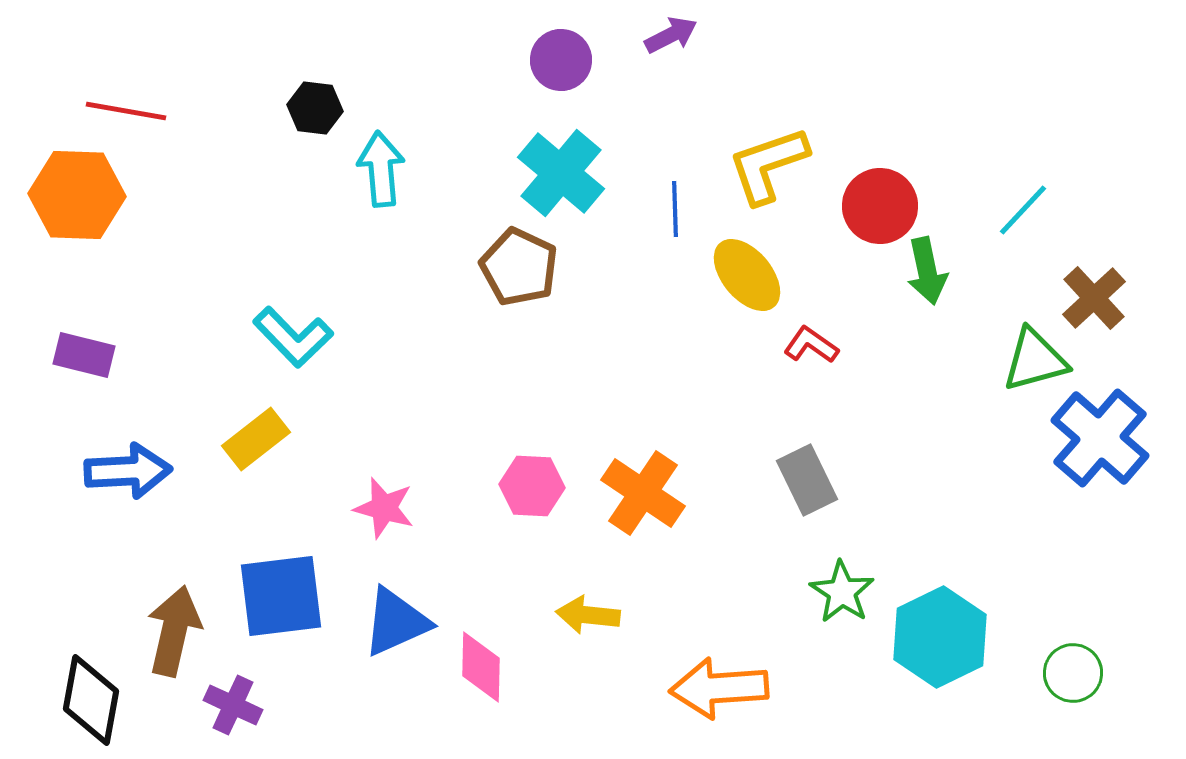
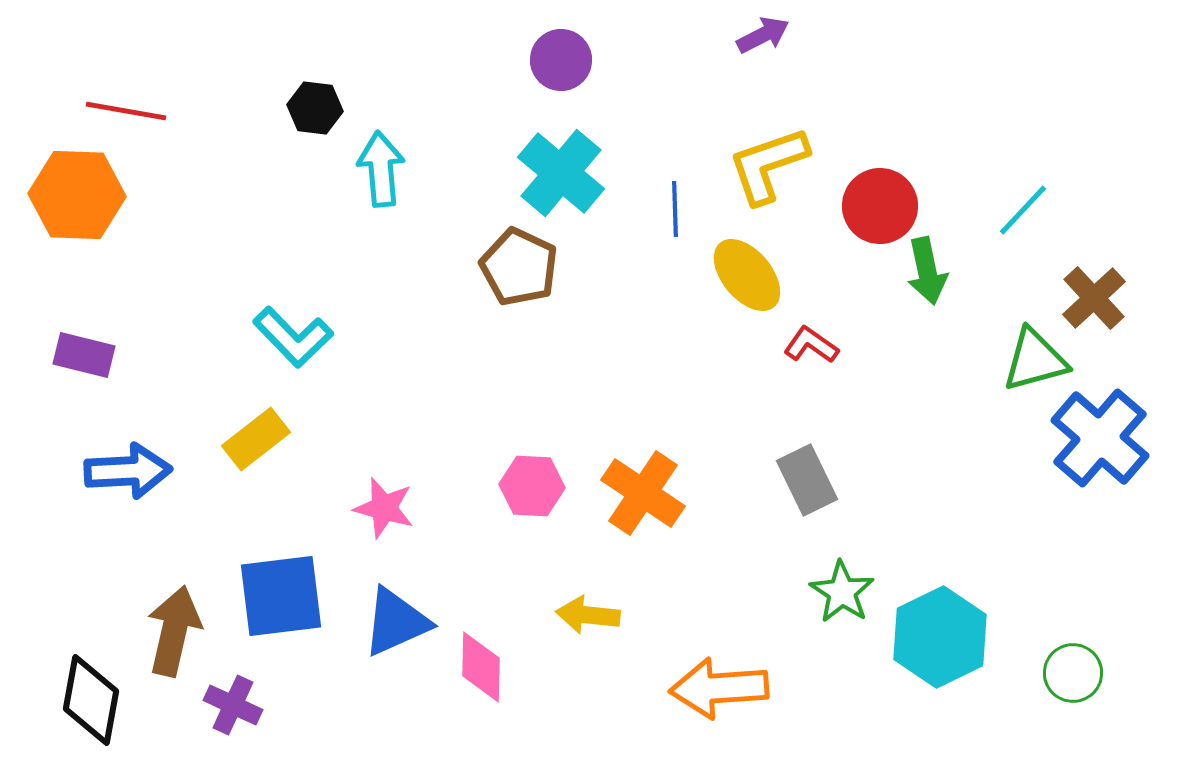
purple arrow: moved 92 px right
